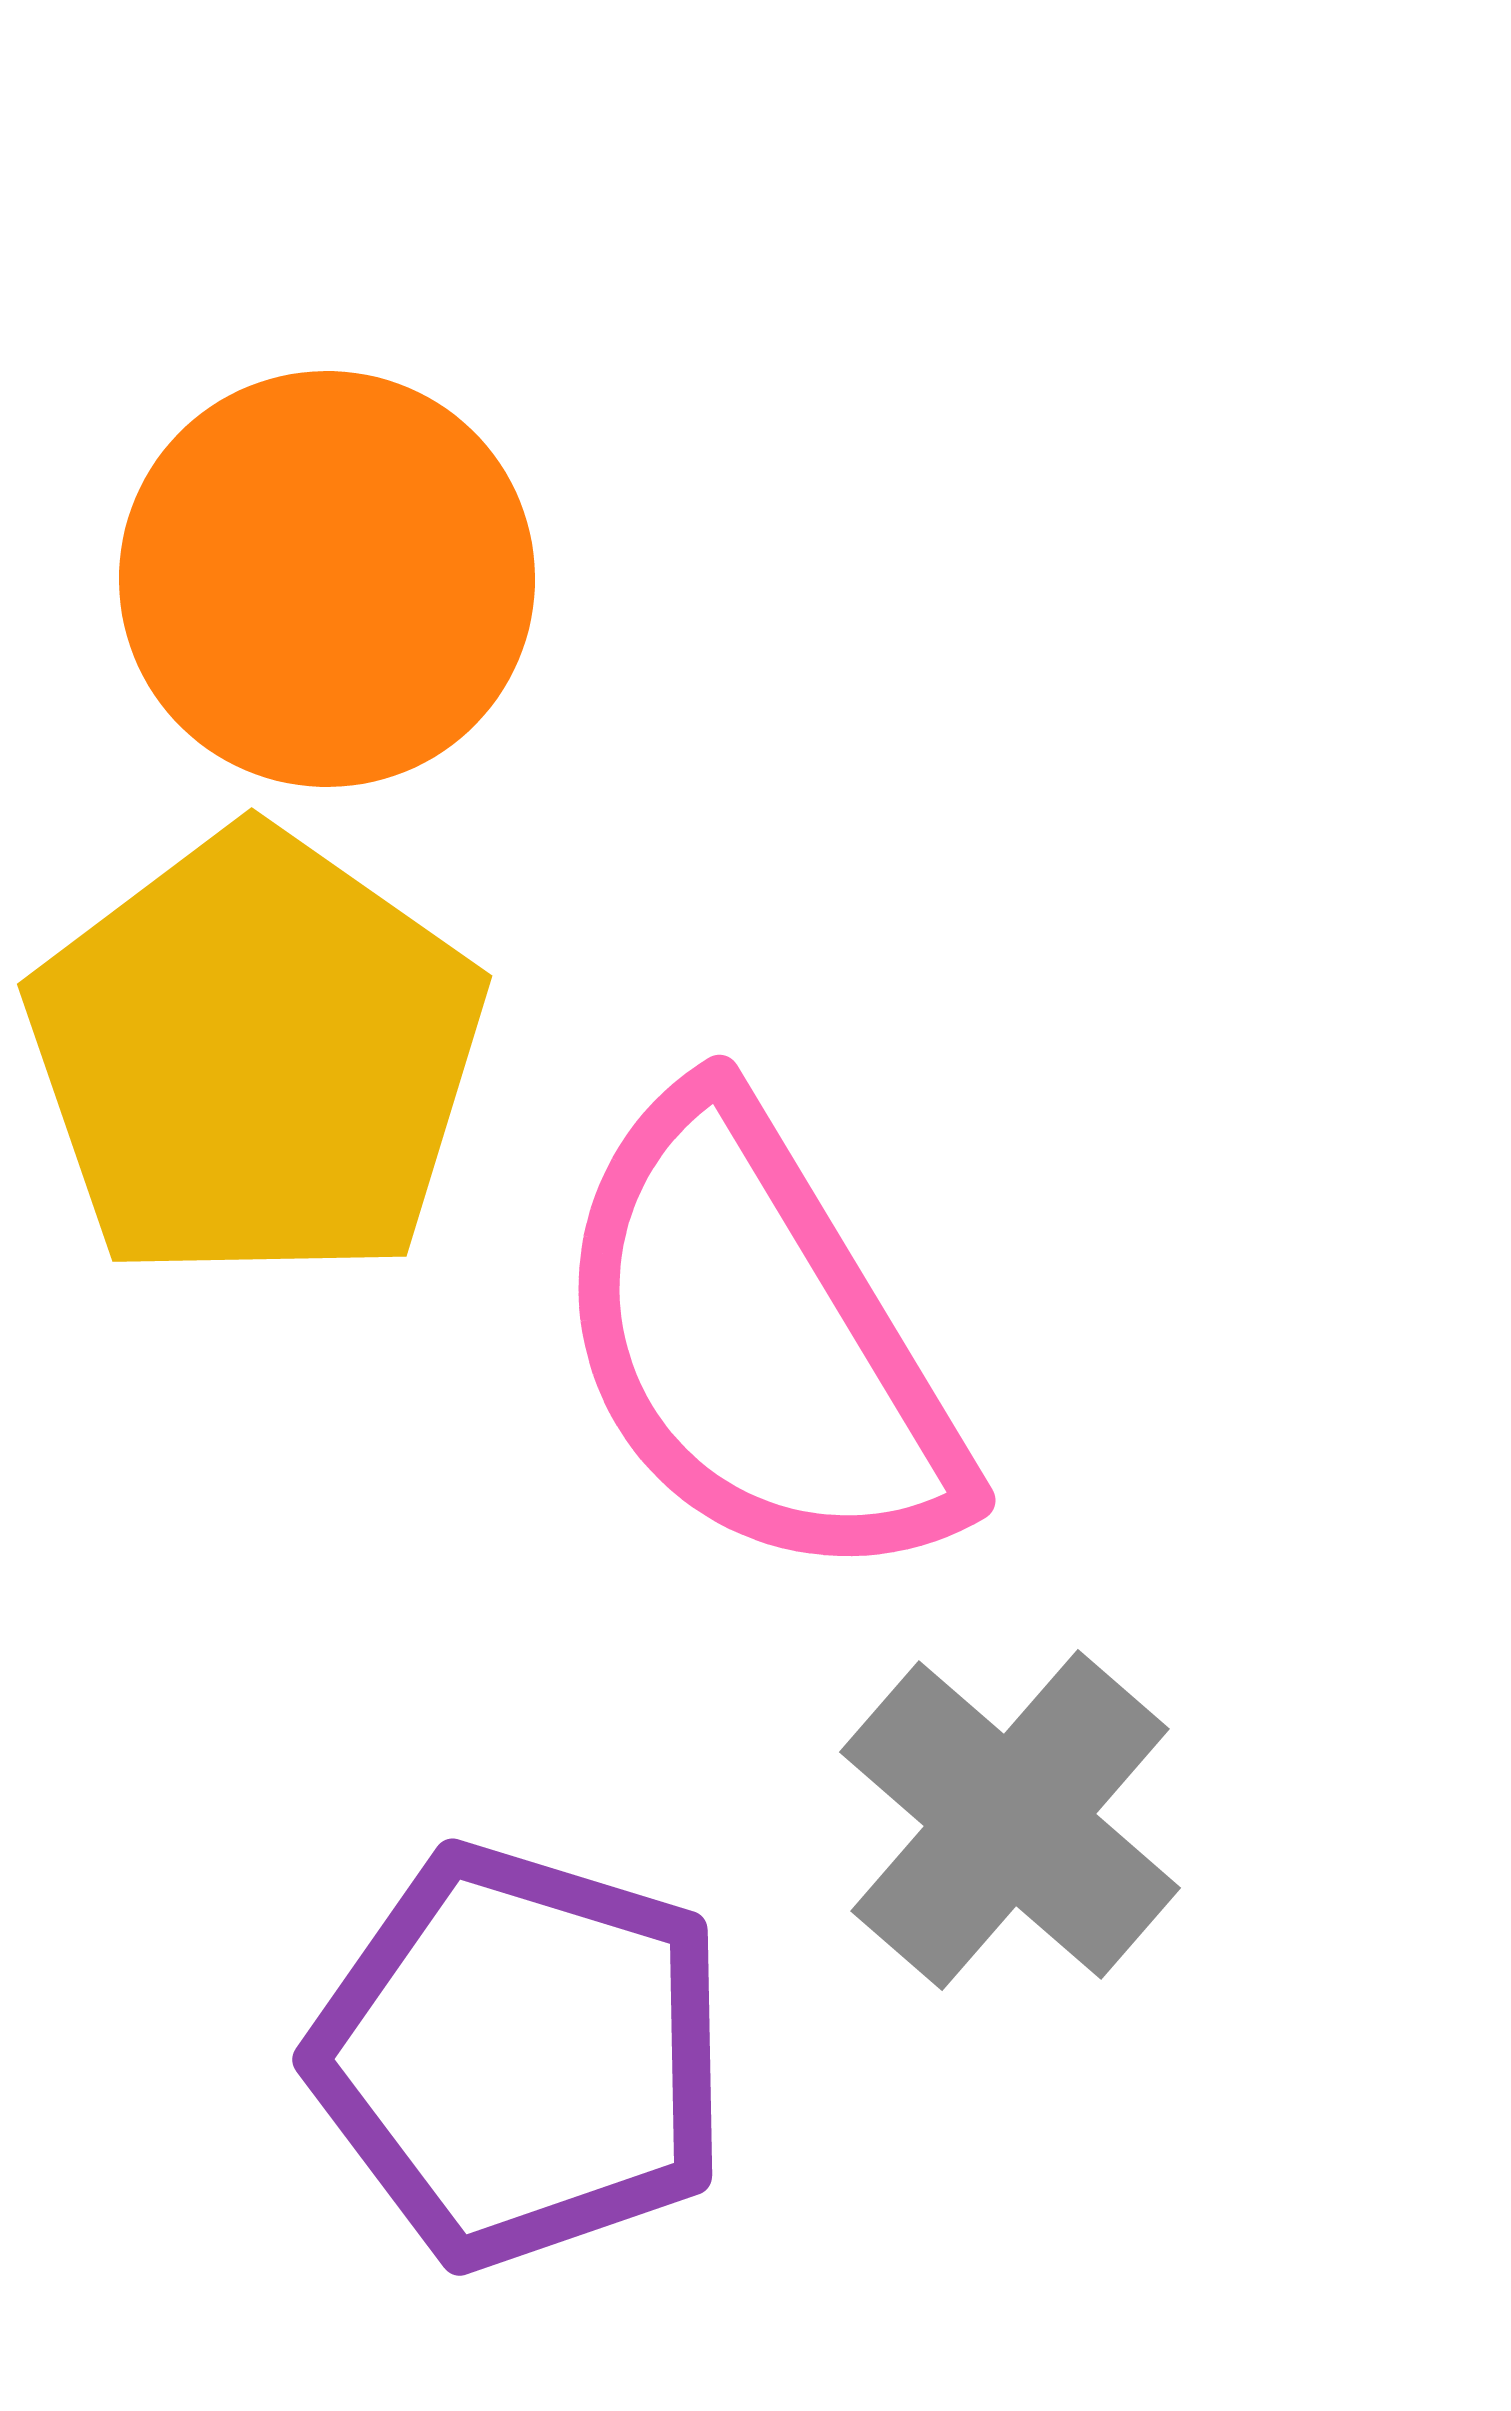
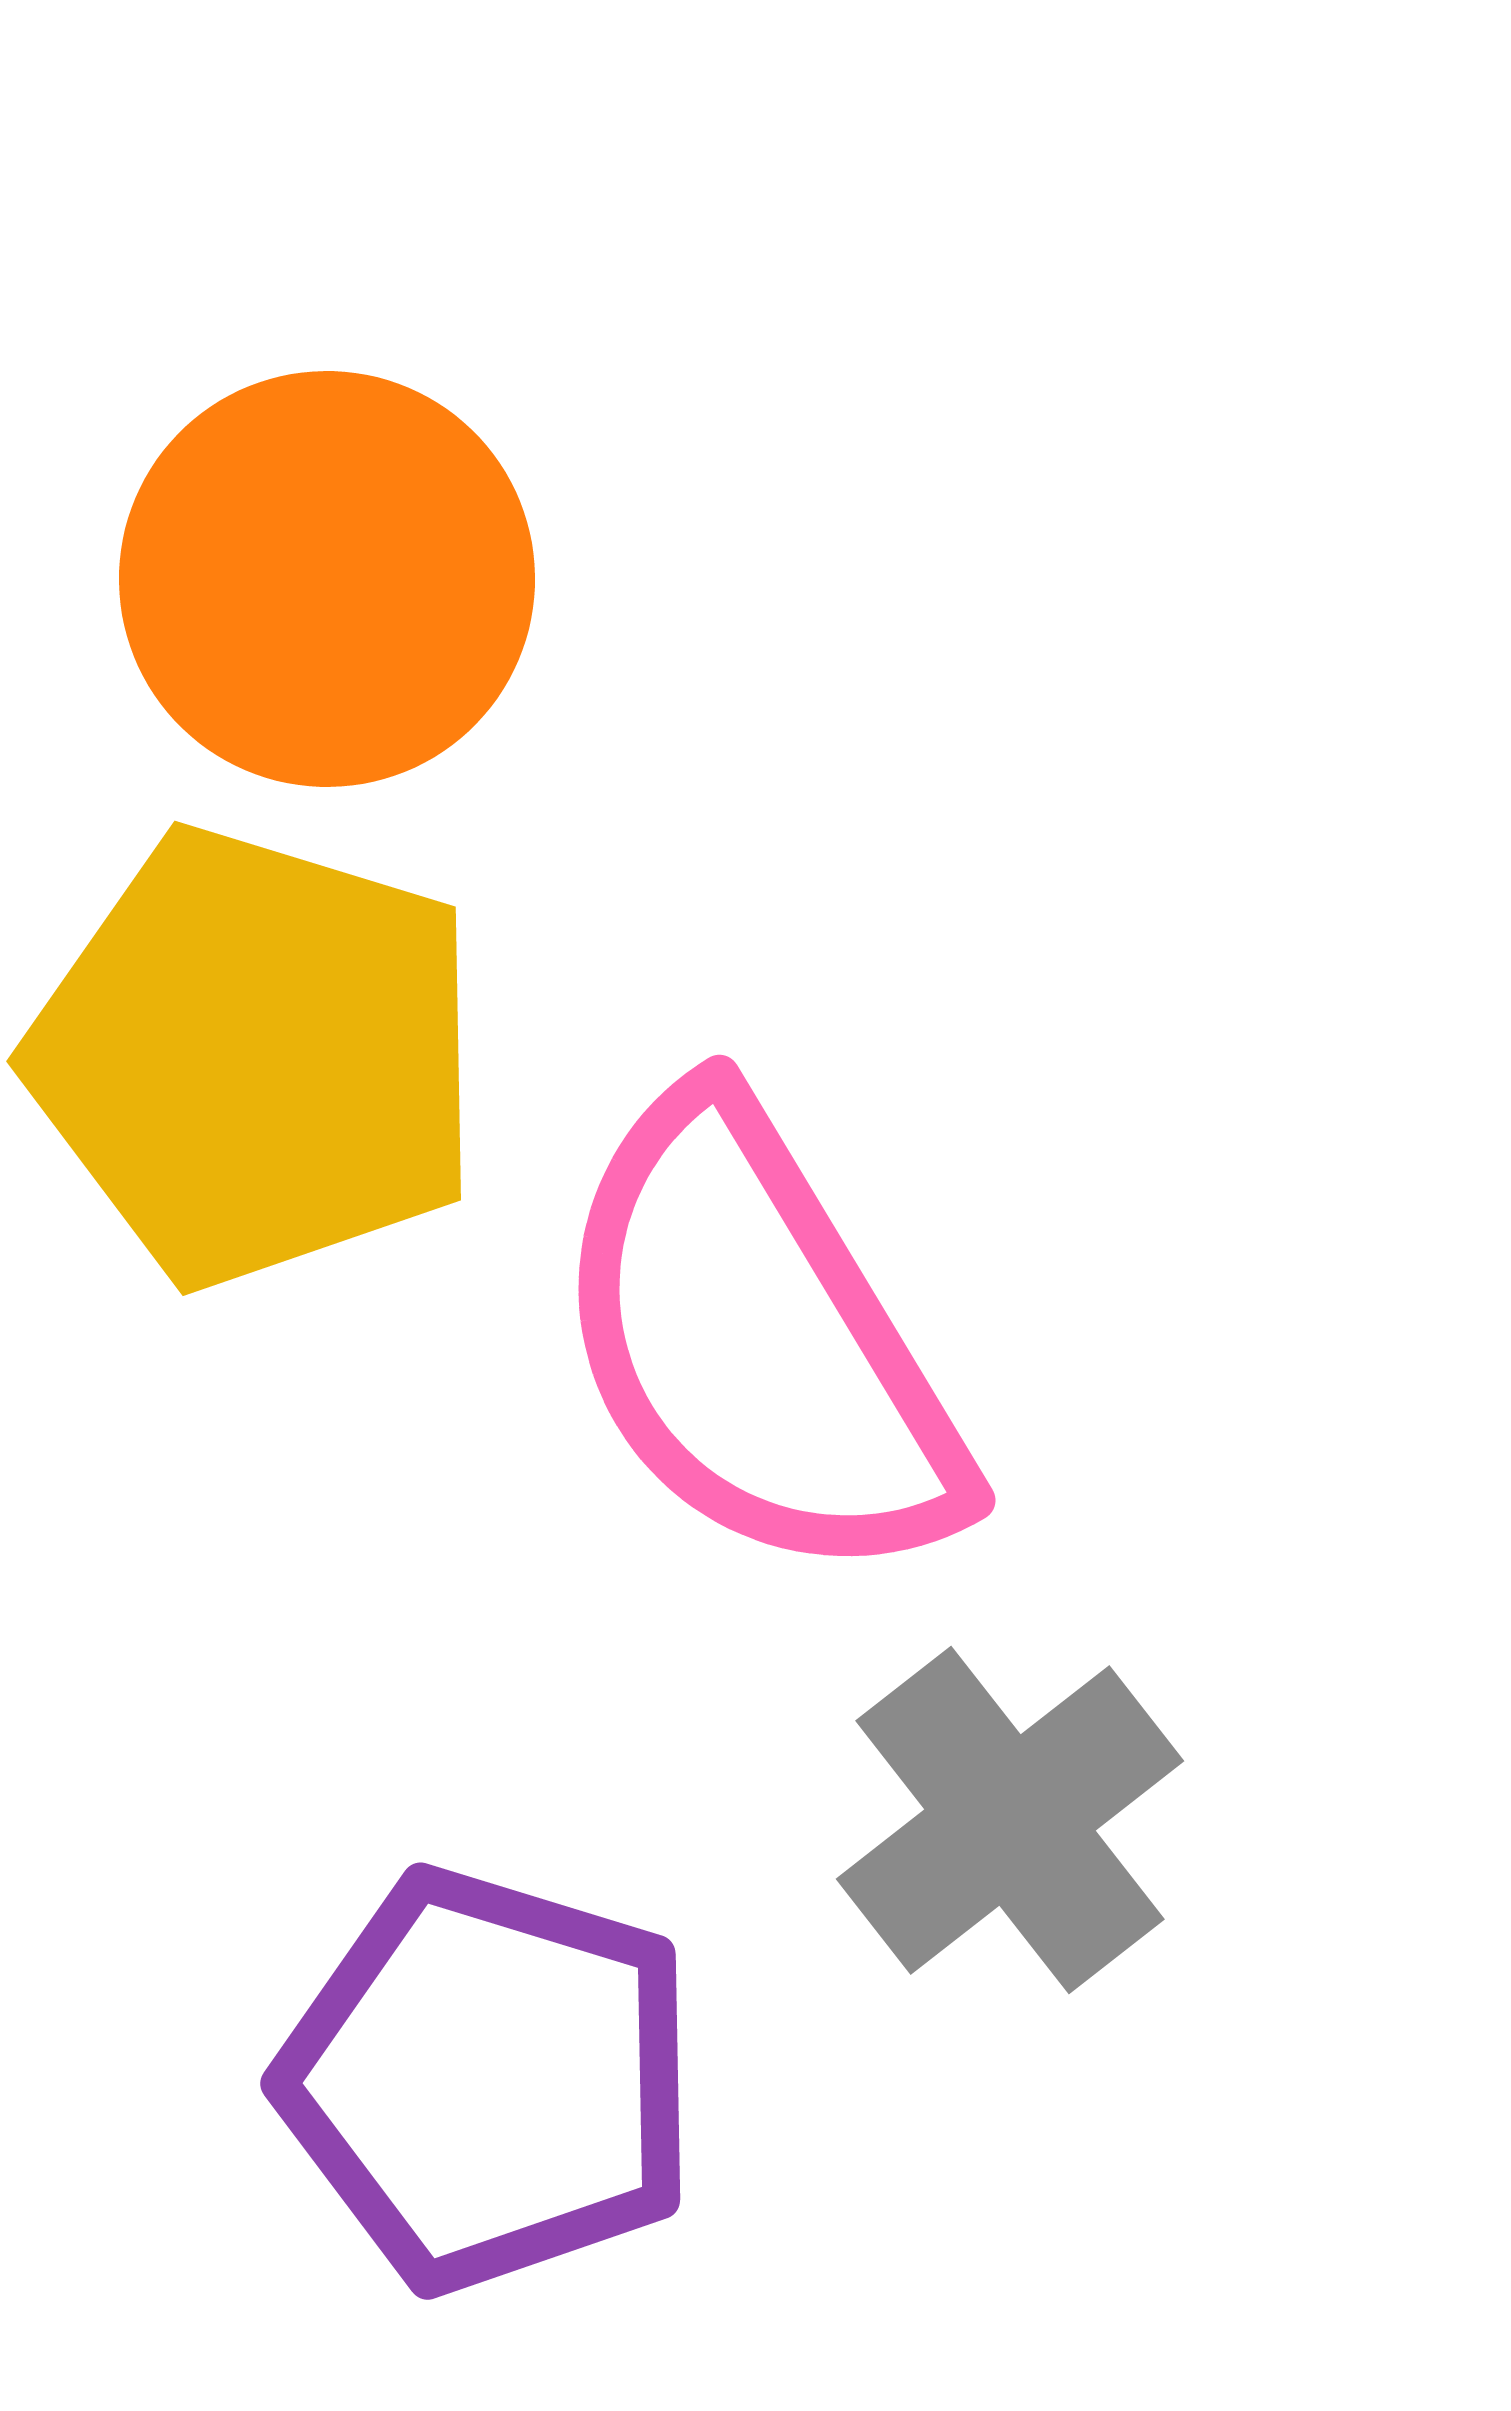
yellow pentagon: rotated 18 degrees counterclockwise
gray cross: rotated 11 degrees clockwise
purple pentagon: moved 32 px left, 24 px down
